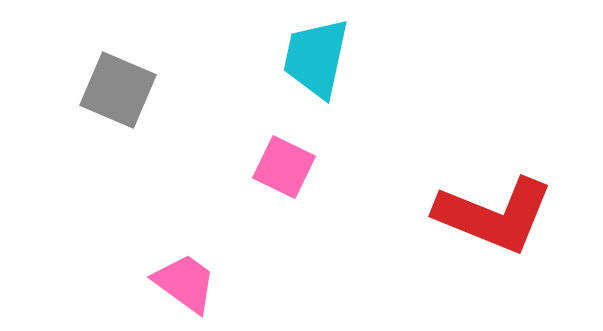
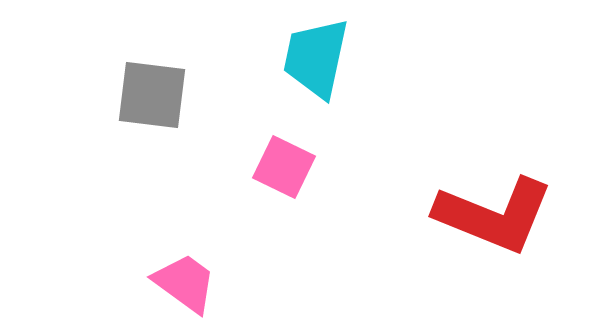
gray square: moved 34 px right, 5 px down; rotated 16 degrees counterclockwise
